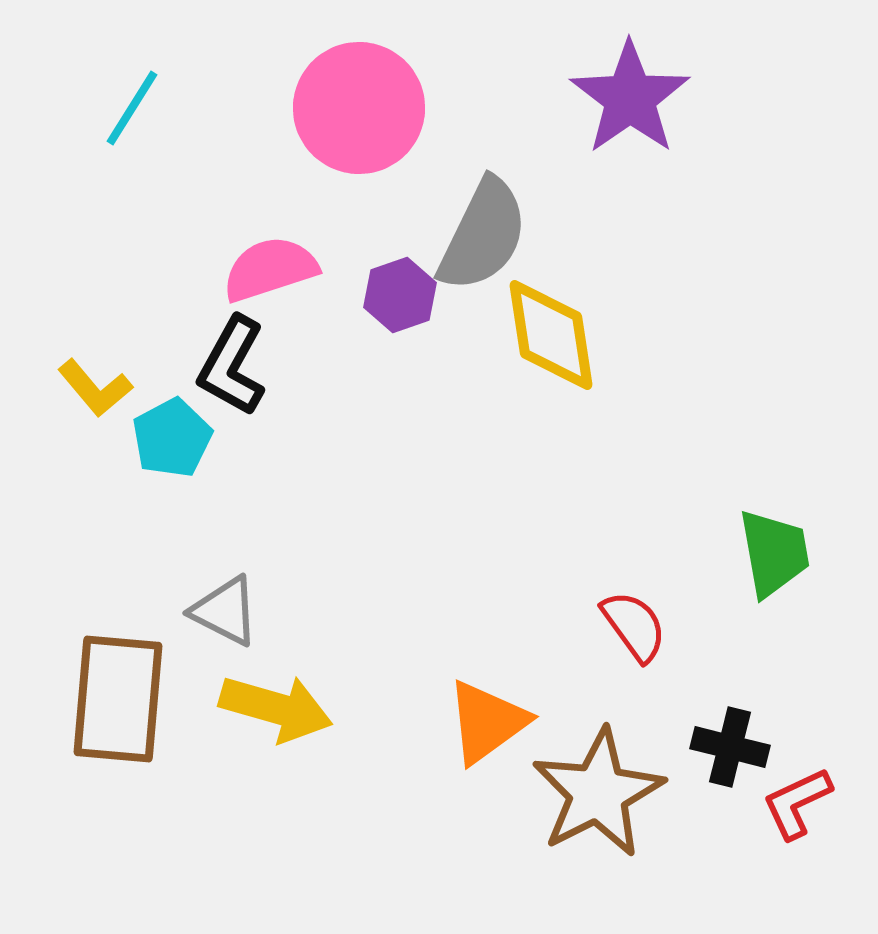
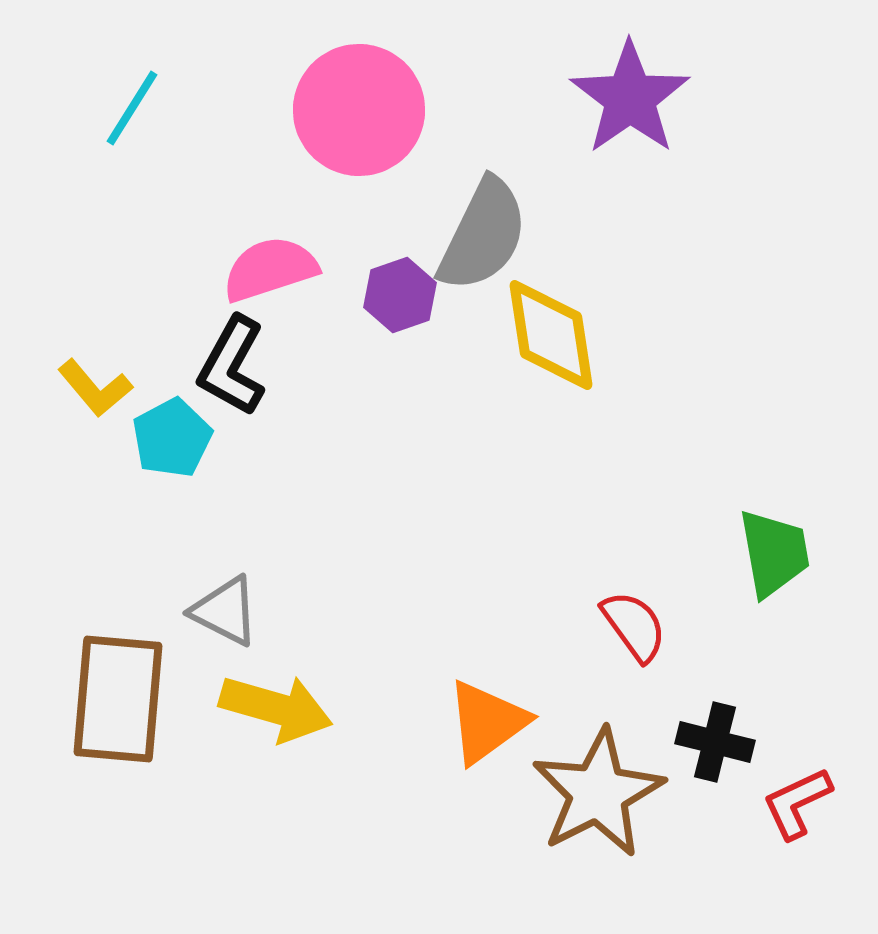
pink circle: moved 2 px down
black cross: moved 15 px left, 5 px up
